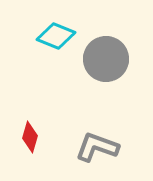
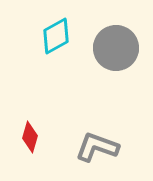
cyan diamond: rotated 51 degrees counterclockwise
gray circle: moved 10 px right, 11 px up
